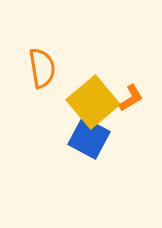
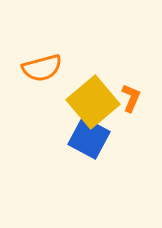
orange semicircle: rotated 84 degrees clockwise
orange L-shape: rotated 36 degrees counterclockwise
